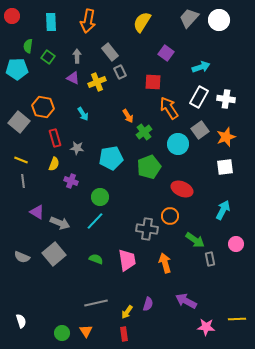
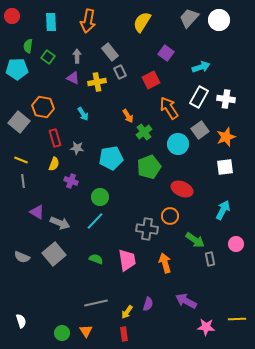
yellow cross at (97, 82): rotated 12 degrees clockwise
red square at (153, 82): moved 2 px left, 2 px up; rotated 30 degrees counterclockwise
